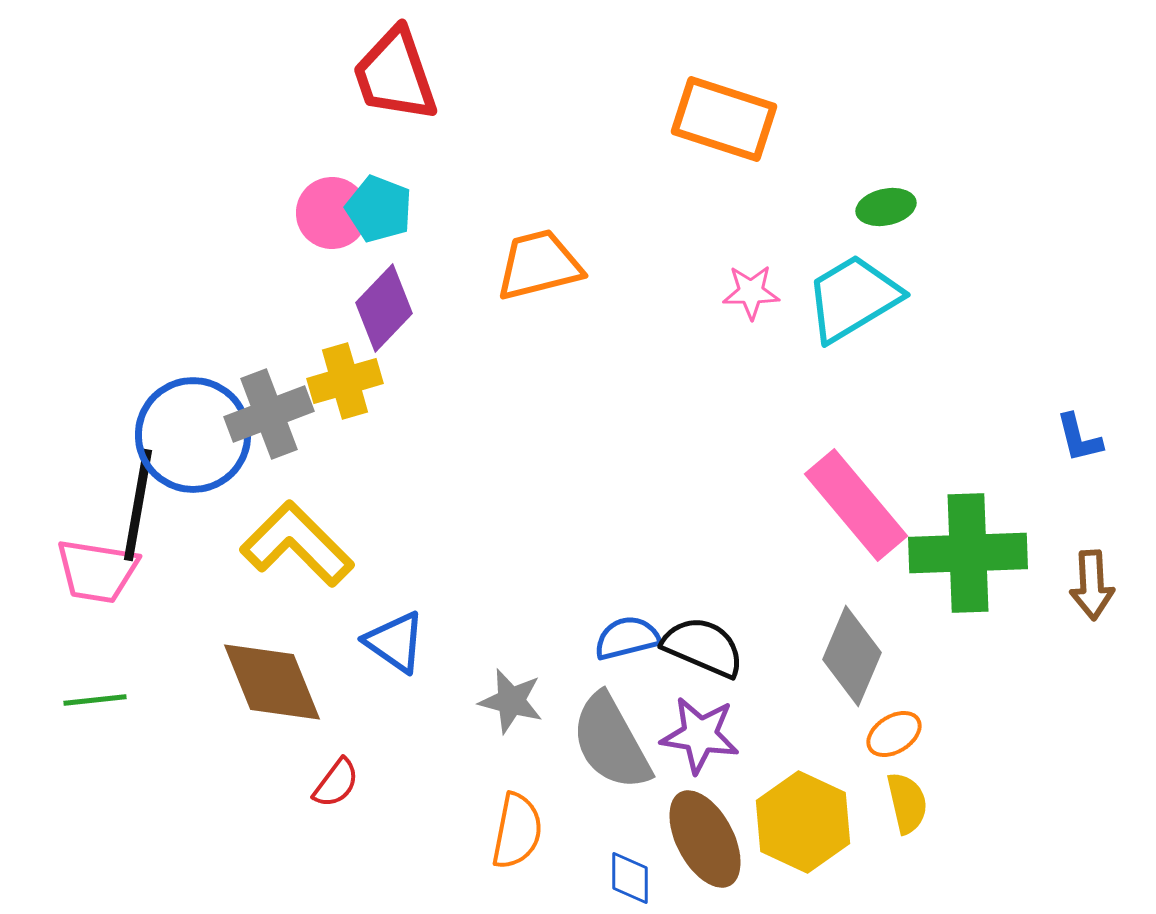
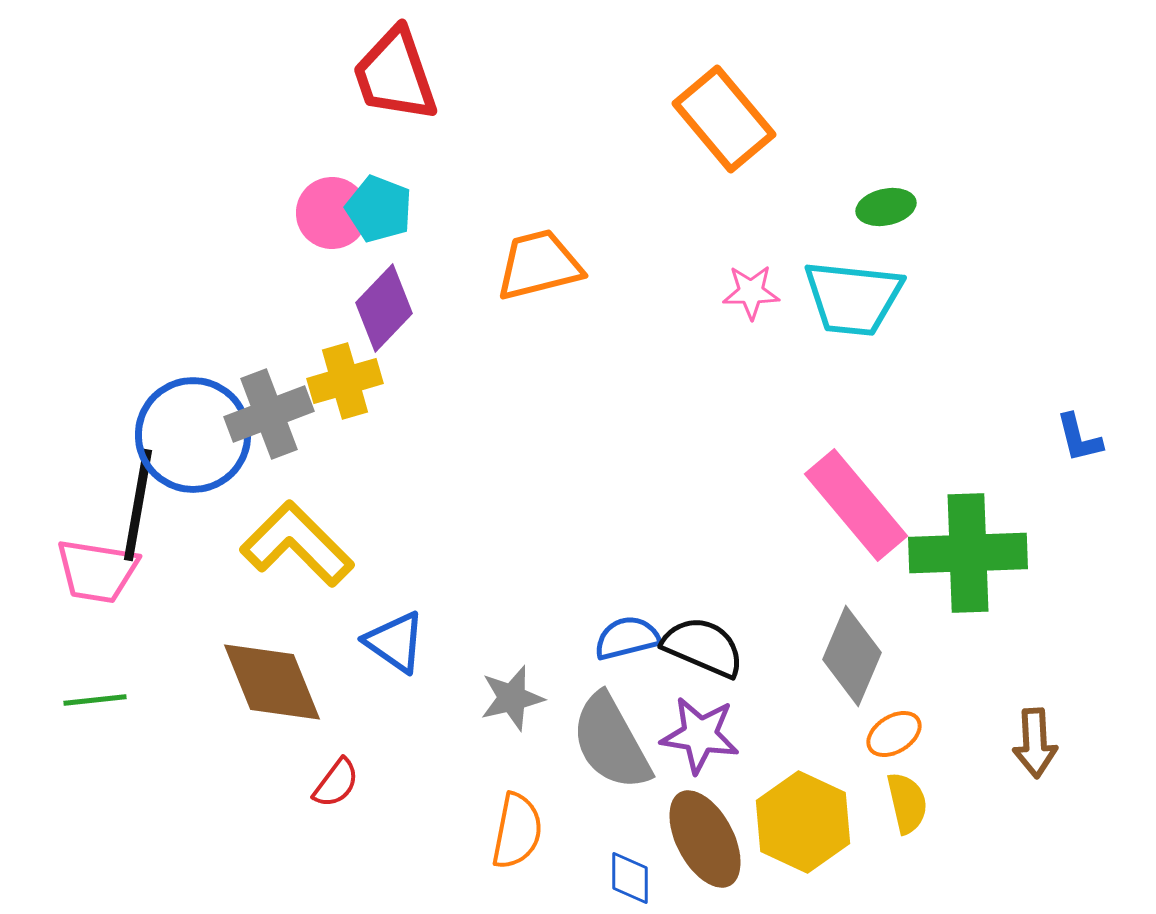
orange rectangle: rotated 32 degrees clockwise
cyan trapezoid: rotated 143 degrees counterclockwise
brown arrow: moved 57 px left, 158 px down
gray star: moved 1 px right, 3 px up; rotated 28 degrees counterclockwise
